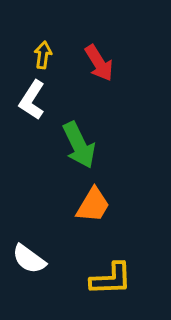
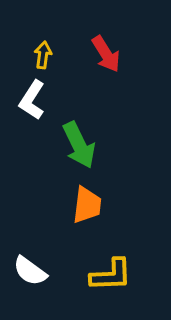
red arrow: moved 7 px right, 9 px up
orange trapezoid: moved 6 px left; rotated 24 degrees counterclockwise
white semicircle: moved 1 px right, 12 px down
yellow L-shape: moved 4 px up
